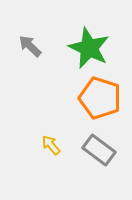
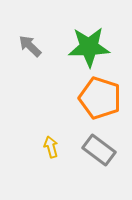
green star: moved 1 px up; rotated 27 degrees counterclockwise
yellow arrow: moved 2 px down; rotated 25 degrees clockwise
